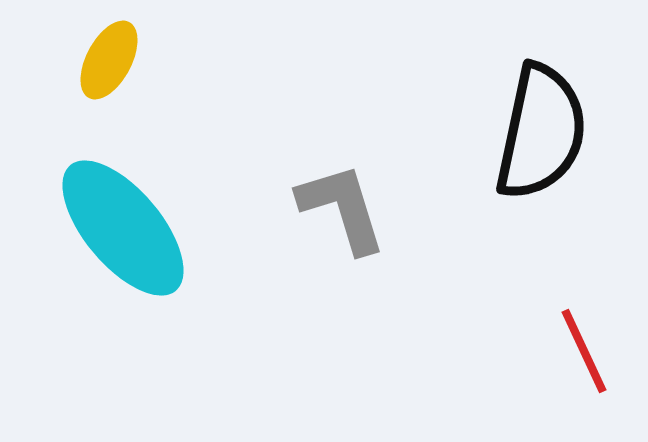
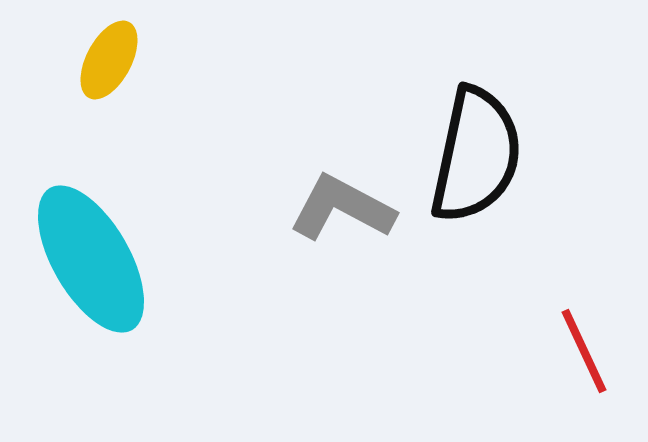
black semicircle: moved 65 px left, 23 px down
gray L-shape: rotated 45 degrees counterclockwise
cyan ellipse: moved 32 px left, 31 px down; rotated 10 degrees clockwise
